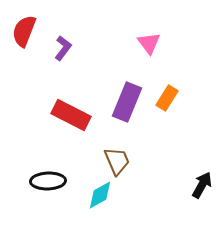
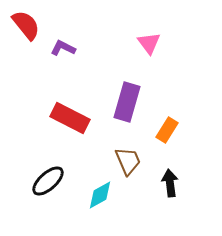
red semicircle: moved 2 px right, 6 px up; rotated 120 degrees clockwise
purple L-shape: rotated 100 degrees counterclockwise
orange rectangle: moved 32 px down
purple rectangle: rotated 6 degrees counterclockwise
red rectangle: moved 1 px left, 3 px down
brown trapezoid: moved 11 px right
black ellipse: rotated 40 degrees counterclockwise
black arrow: moved 32 px left, 2 px up; rotated 36 degrees counterclockwise
